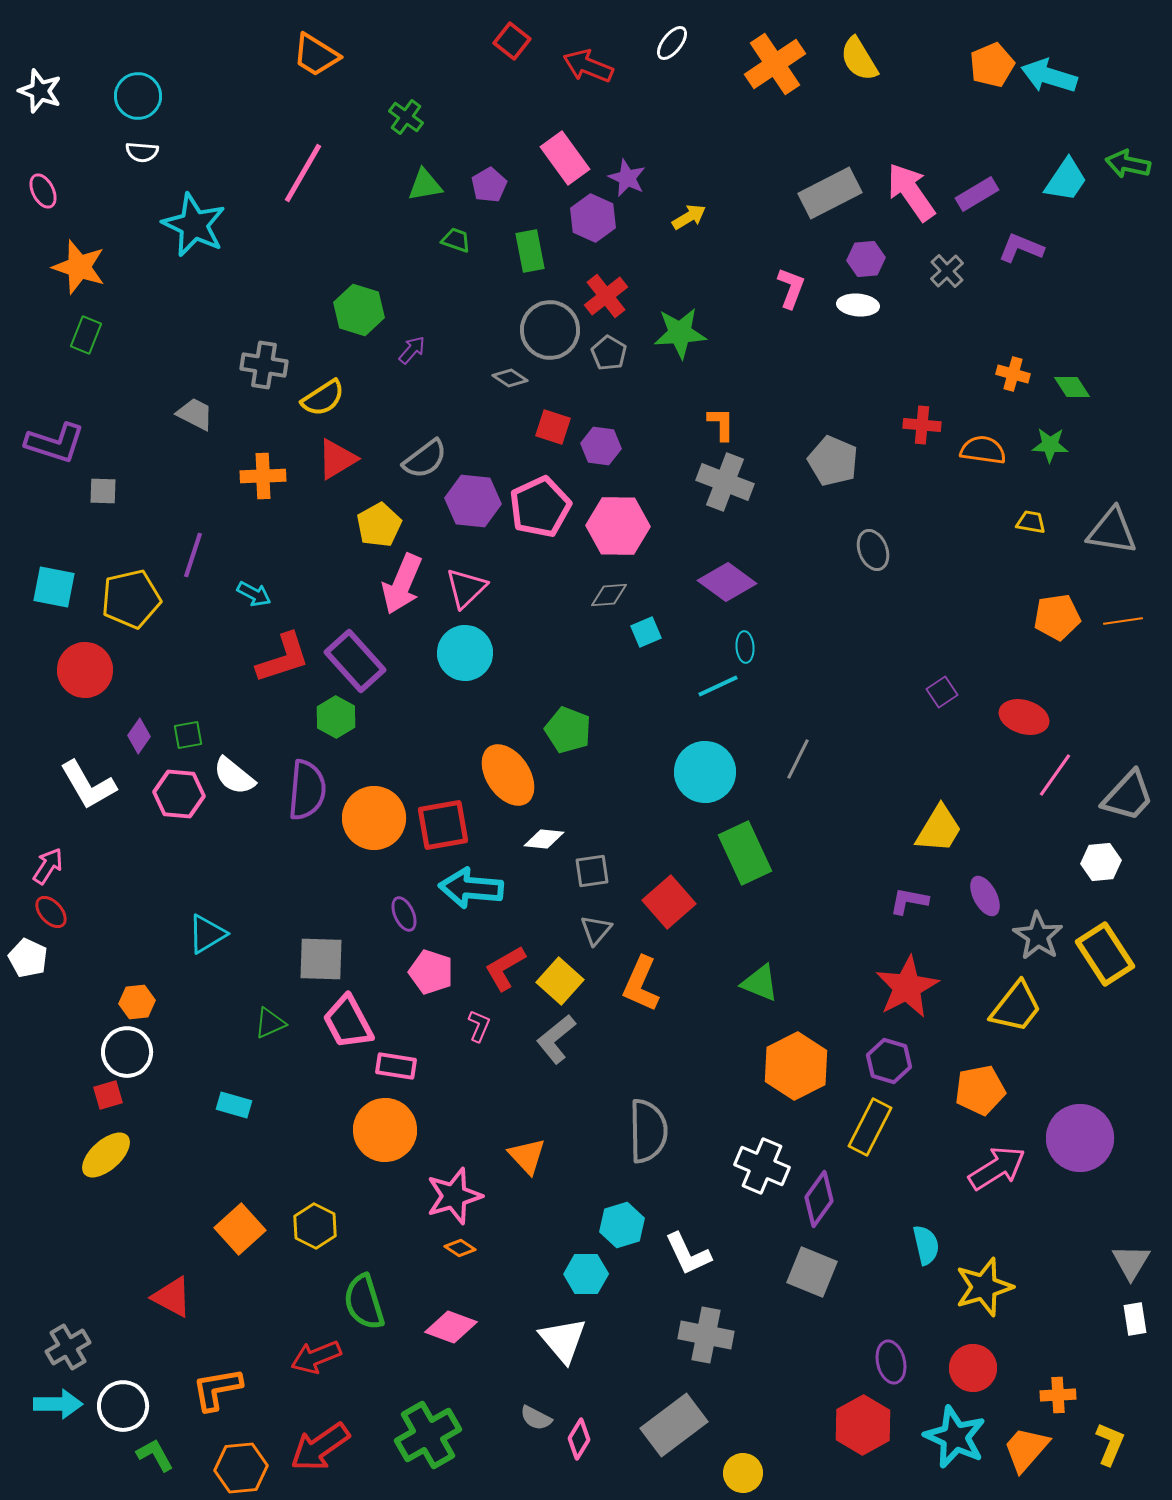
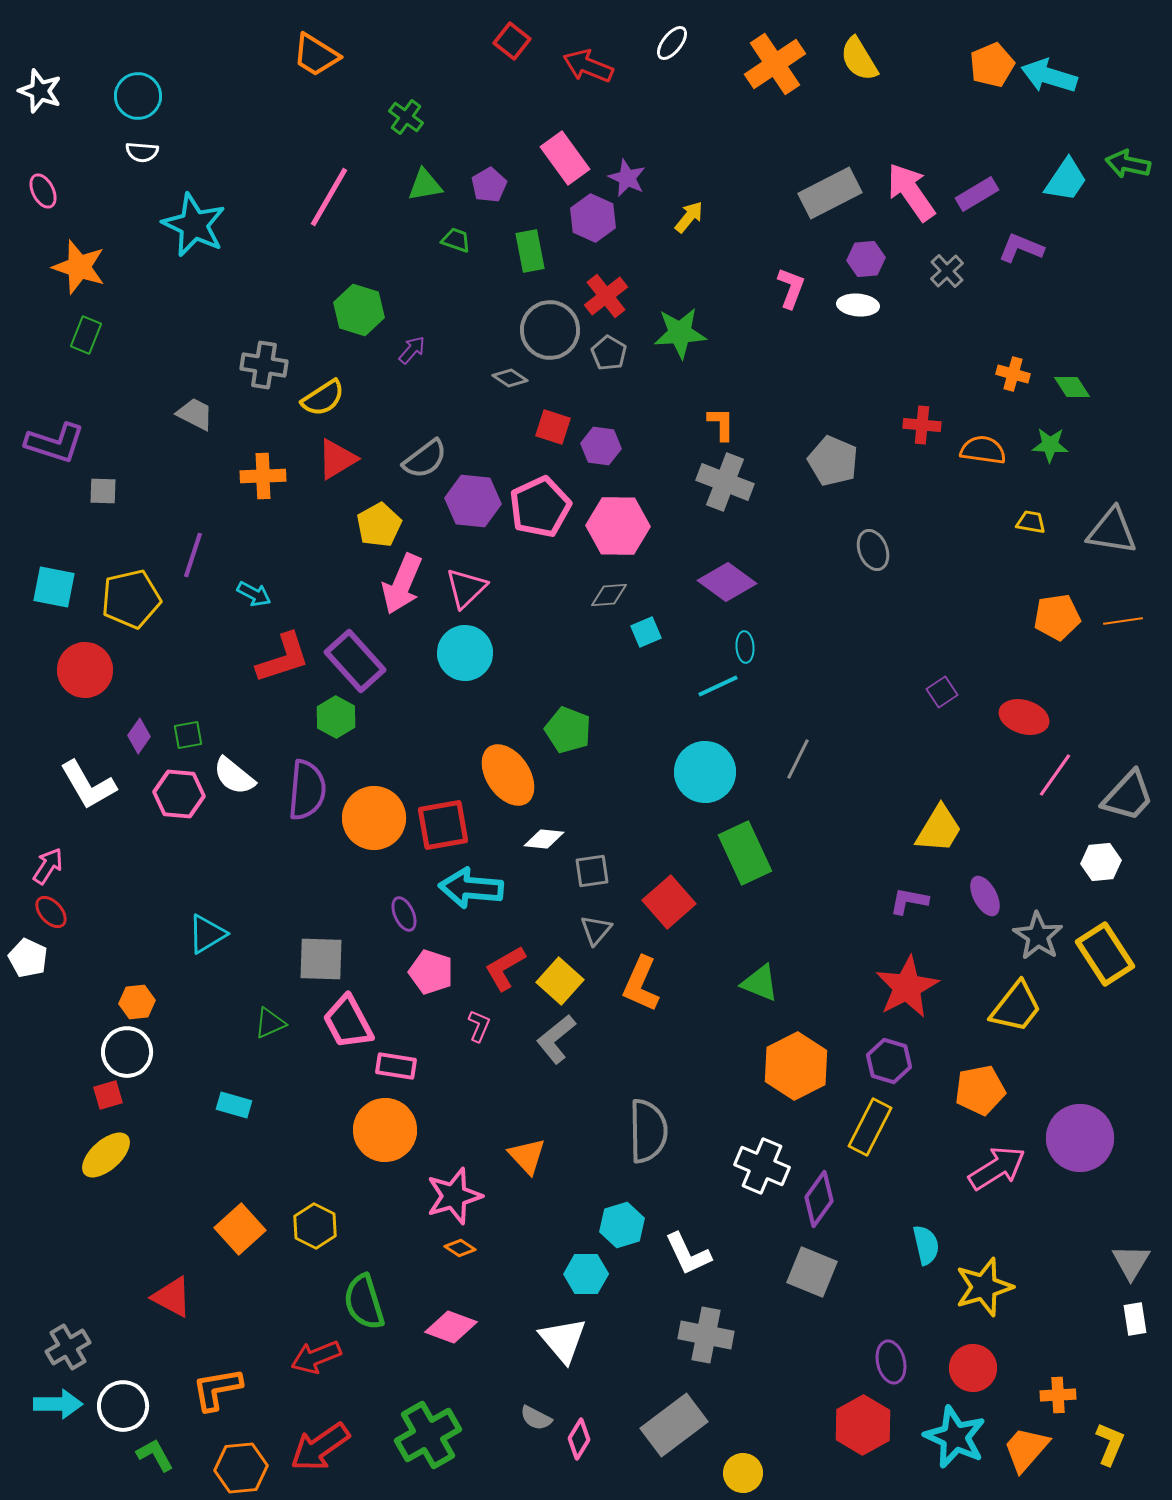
pink line at (303, 173): moved 26 px right, 24 px down
yellow arrow at (689, 217): rotated 20 degrees counterclockwise
